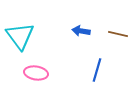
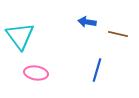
blue arrow: moved 6 px right, 9 px up
